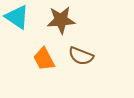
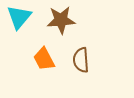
cyan triangle: moved 2 px right; rotated 36 degrees clockwise
brown semicircle: moved 4 px down; rotated 65 degrees clockwise
